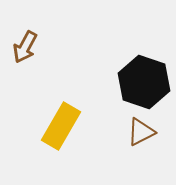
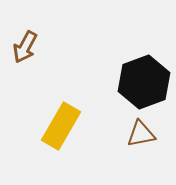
black hexagon: rotated 21 degrees clockwise
brown triangle: moved 2 px down; rotated 16 degrees clockwise
